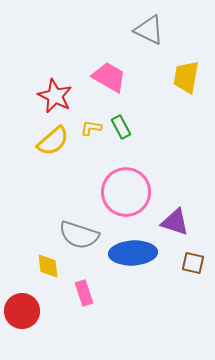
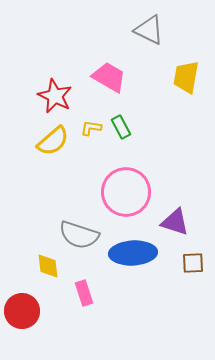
brown square: rotated 15 degrees counterclockwise
